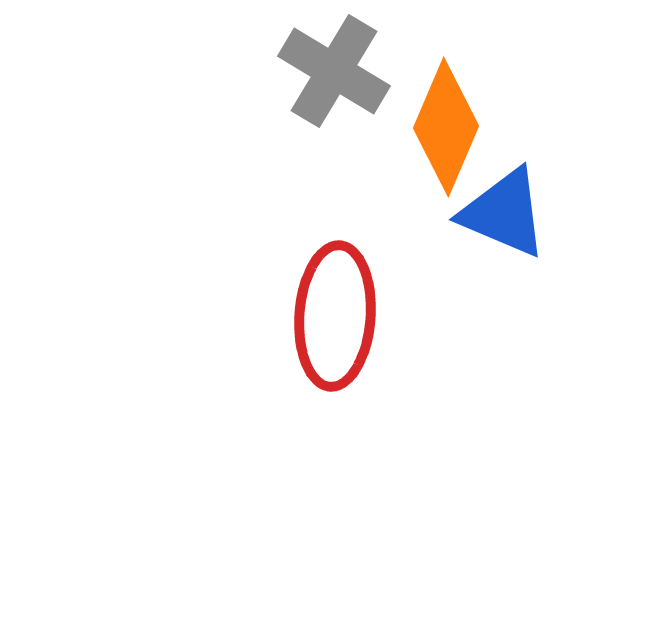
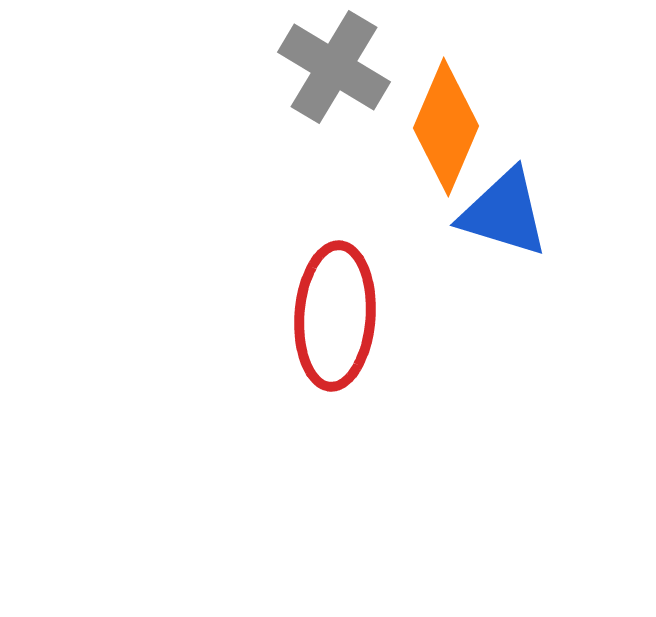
gray cross: moved 4 px up
blue triangle: rotated 6 degrees counterclockwise
